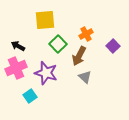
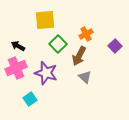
purple square: moved 2 px right
cyan square: moved 3 px down
